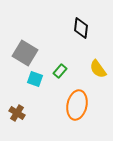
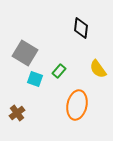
green rectangle: moved 1 px left
brown cross: rotated 21 degrees clockwise
